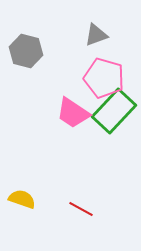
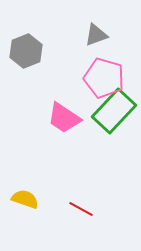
gray hexagon: rotated 24 degrees clockwise
pink trapezoid: moved 9 px left, 5 px down
yellow semicircle: moved 3 px right
